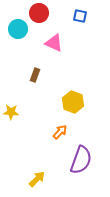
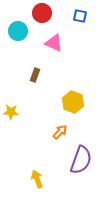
red circle: moved 3 px right
cyan circle: moved 2 px down
yellow arrow: rotated 66 degrees counterclockwise
